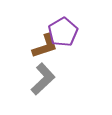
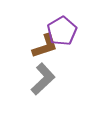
purple pentagon: moved 1 px left, 1 px up
